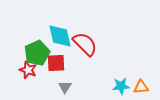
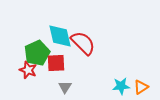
red semicircle: moved 2 px left, 1 px up
orange triangle: rotated 28 degrees counterclockwise
